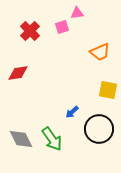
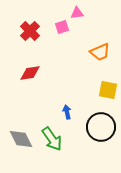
red diamond: moved 12 px right
blue arrow: moved 5 px left; rotated 120 degrees clockwise
black circle: moved 2 px right, 2 px up
